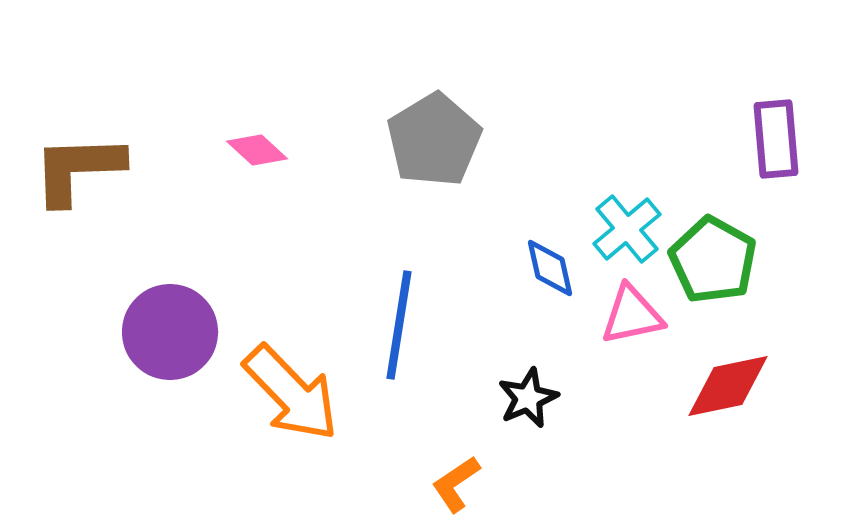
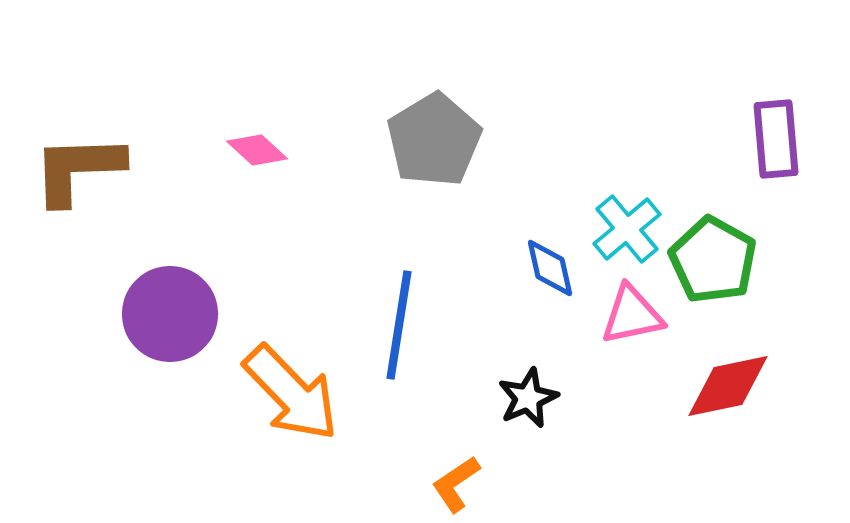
purple circle: moved 18 px up
